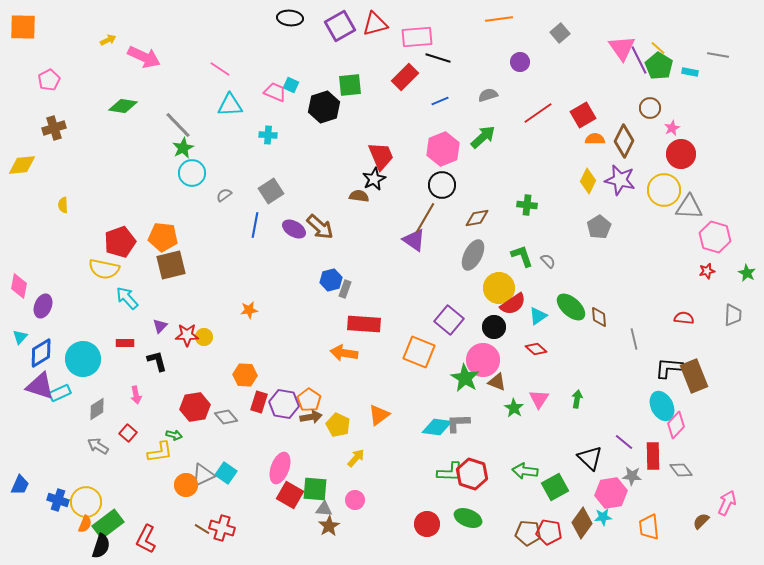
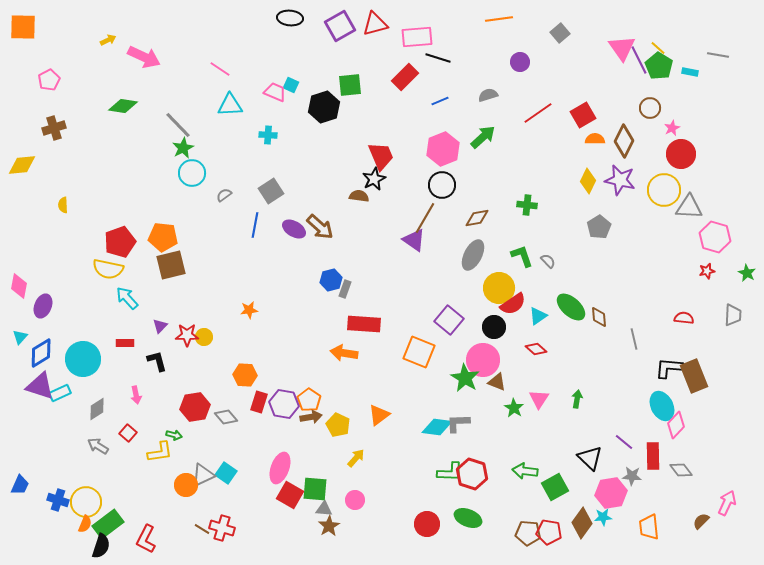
yellow semicircle at (104, 269): moved 4 px right
